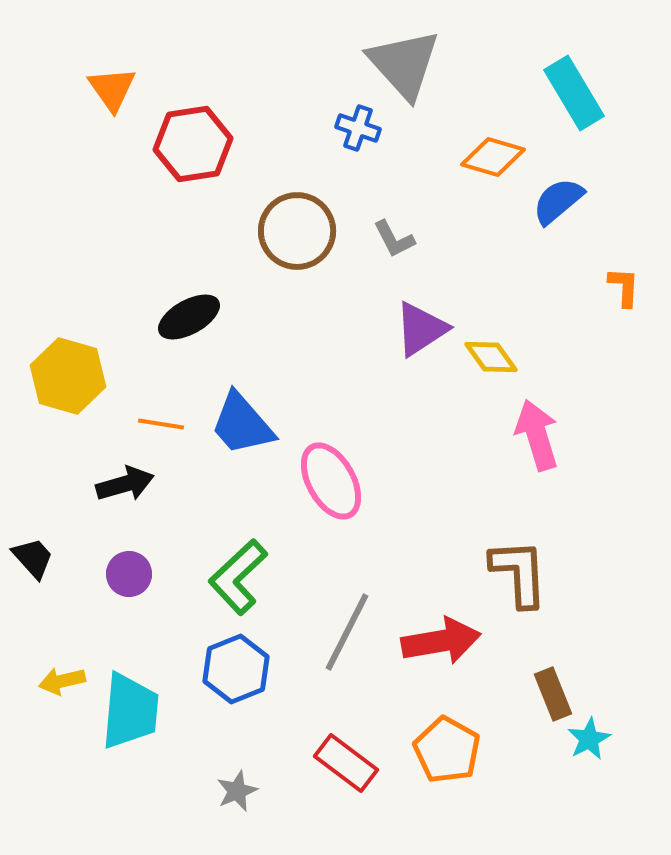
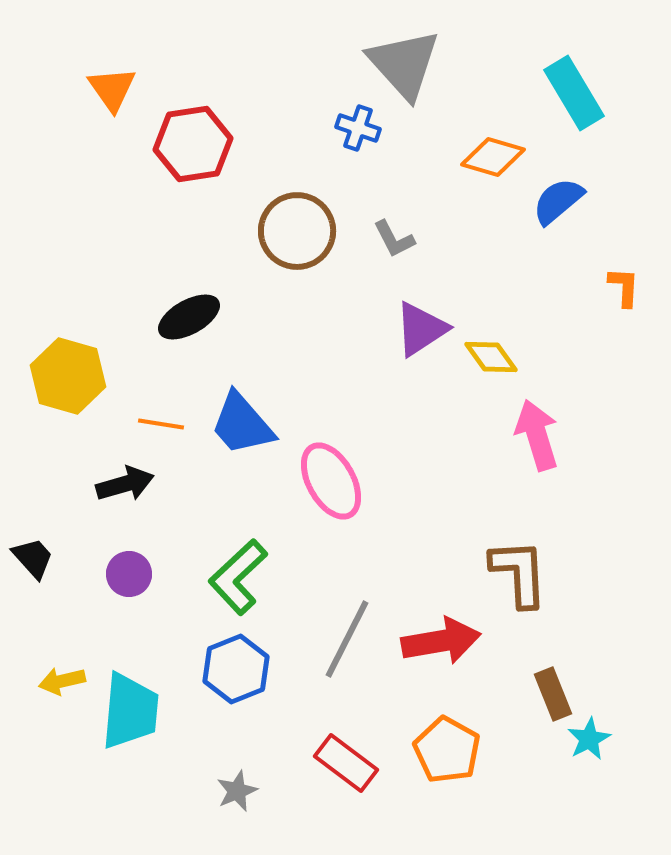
gray line: moved 7 px down
